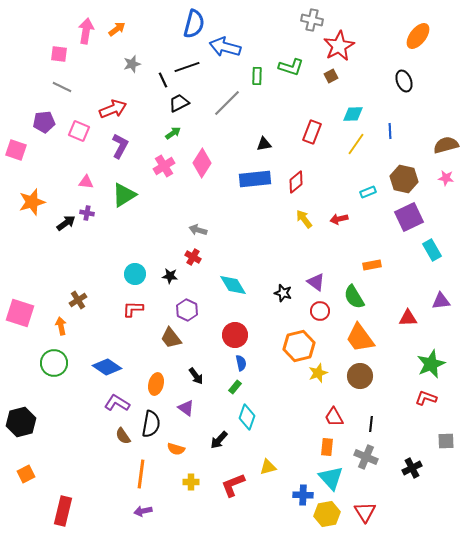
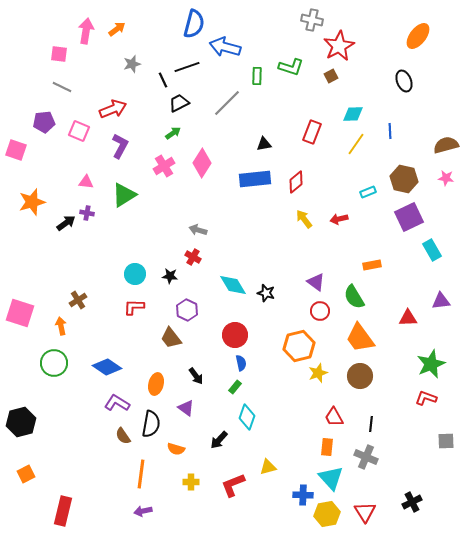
black star at (283, 293): moved 17 px left
red L-shape at (133, 309): moved 1 px right, 2 px up
black cross at (412, 468): moved 34 px down
